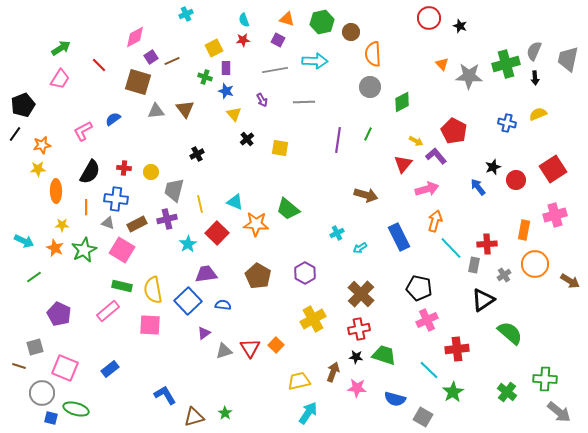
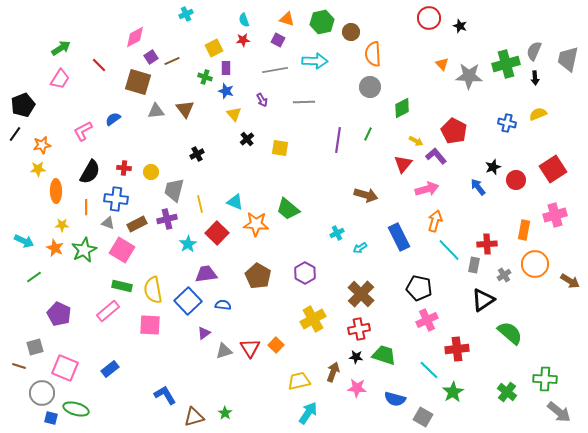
green diamond at (402, 102): moved 6 px down
cyan line at (451, 248): moved 2 px left, 2 px down
